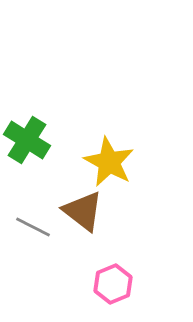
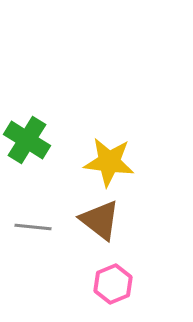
yellow star: rotated 21 degrees counterclockwise
brown triangle: moved 17 px right, 9 px down
gray line: rotated 21 degrees counterclockwise
